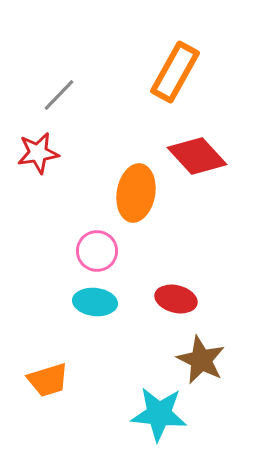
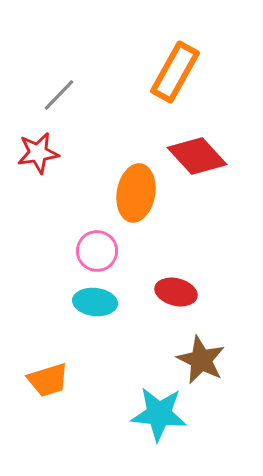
red ellipse: moved 7 px up
